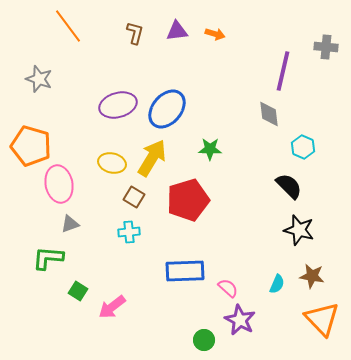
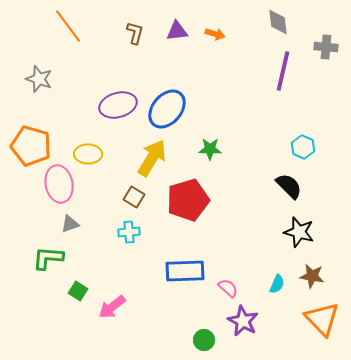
gray diamond: moved 9 px right, 92 px up
yellow ellipse: moved 24 px left, 9 px up; rotated 12 degrees counterclockwise
black star: moved 2 px down
purple star: moved 3 px right, 1 px down
